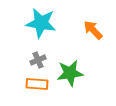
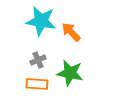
cyan star: moved 2 px up
orange arrow: moved 22 px left, 2 px down
green star: rotated 20 degrees clockwise
